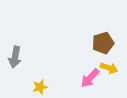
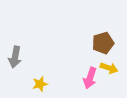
pink arrow: rotated 25 degrees counterclockwise
yellow star: moved 3 px up
